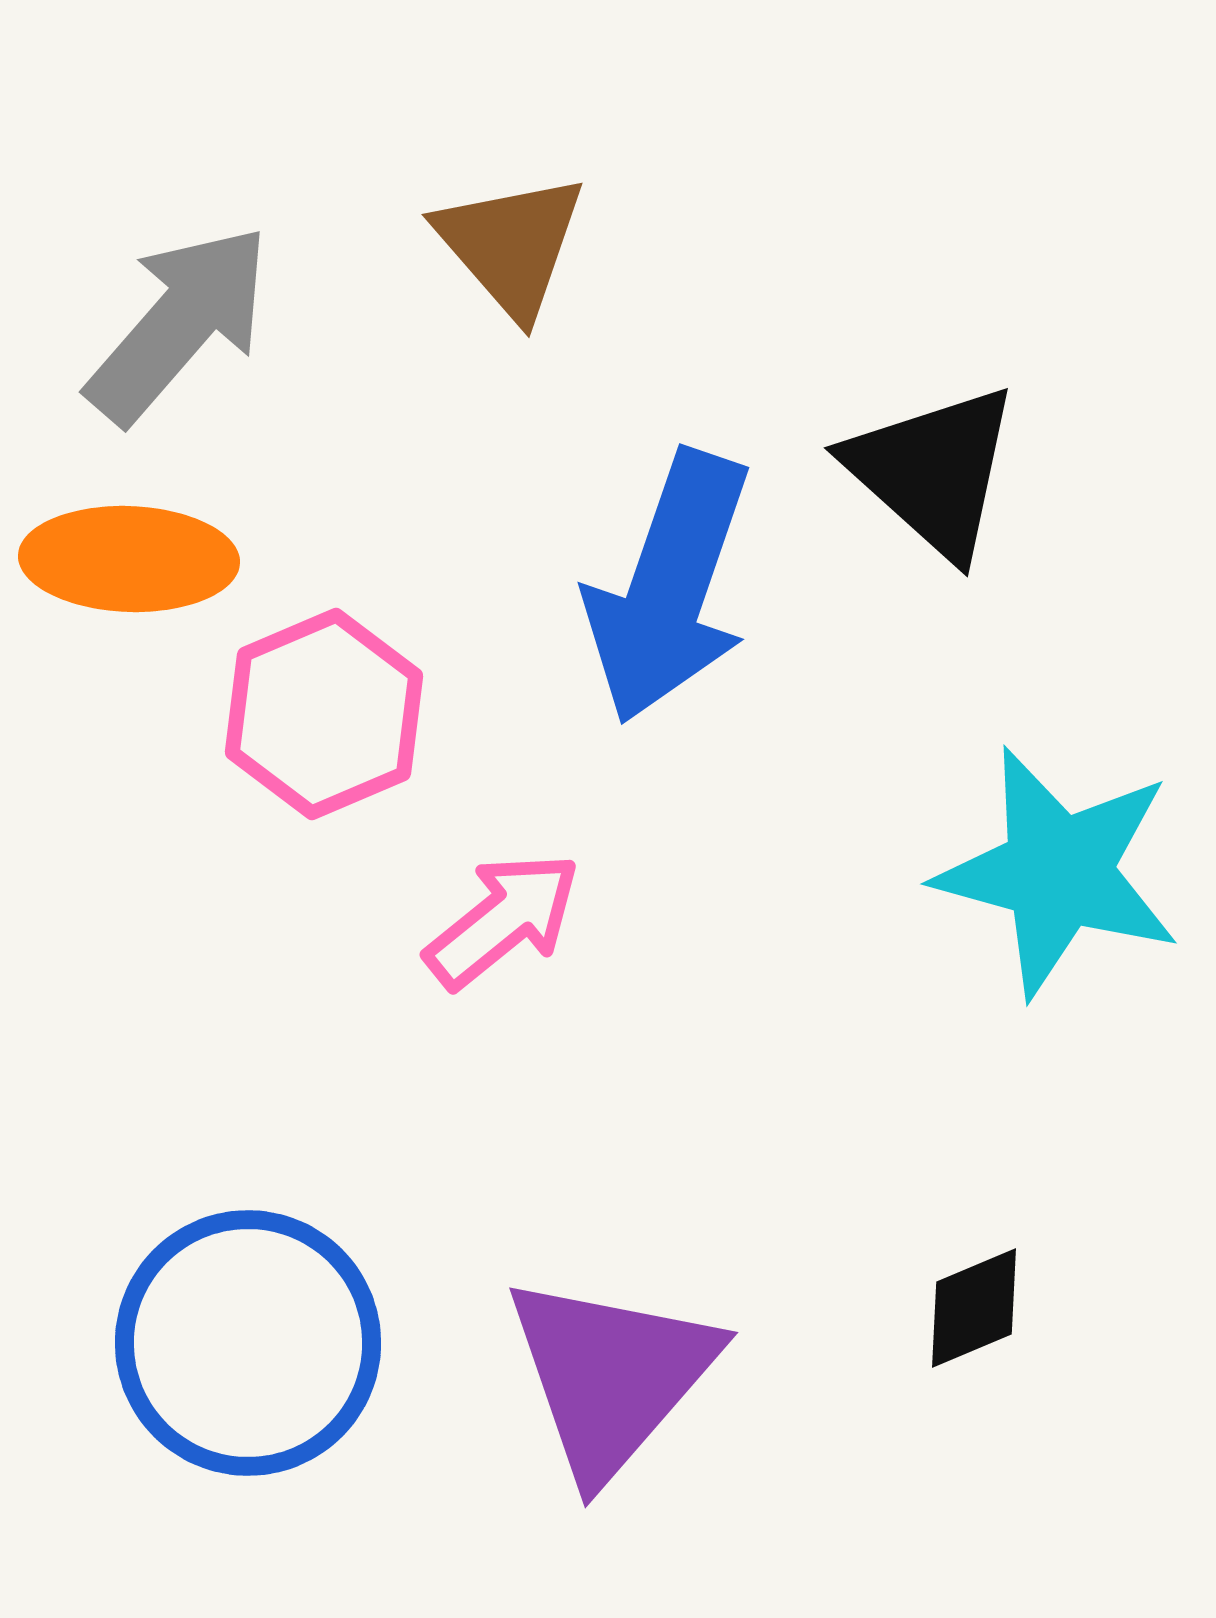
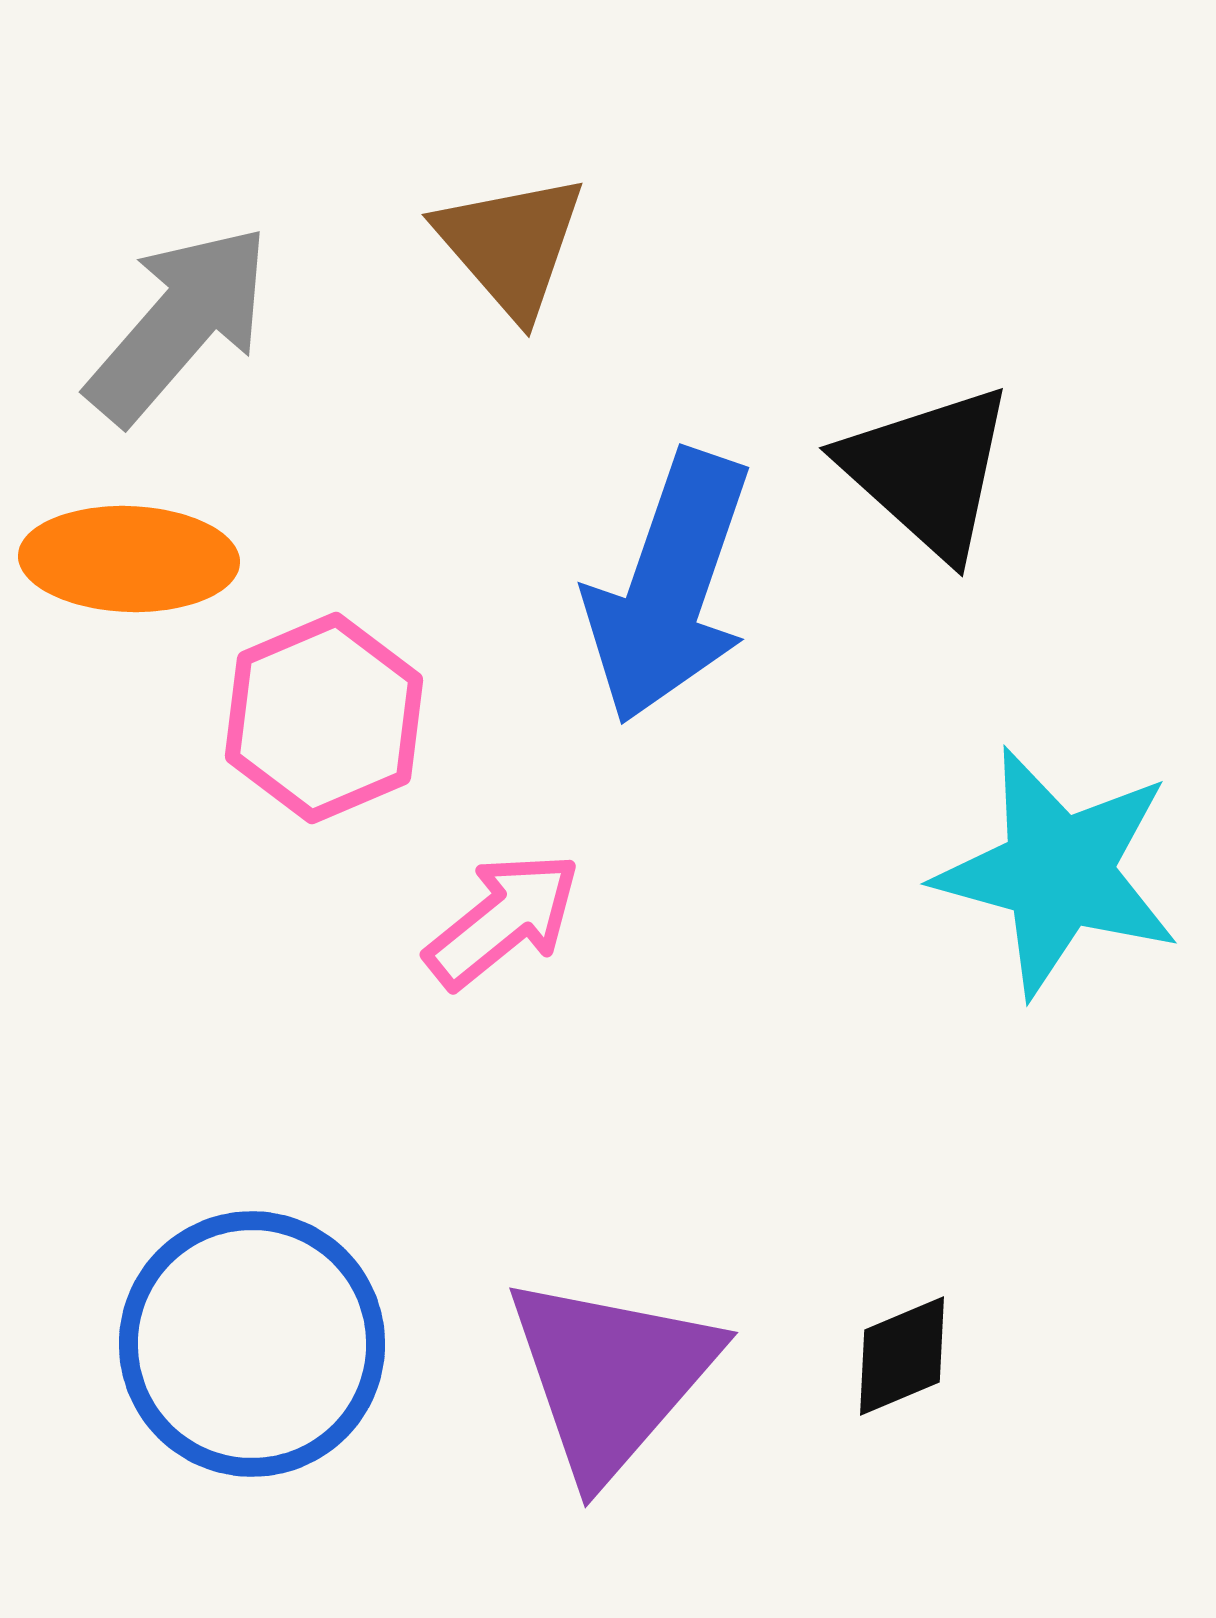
black triangle: moved 5 px left
pink hexagon: moved 4 px down
black diamond: moved 72 px left, 48 px down
blue circle: moved 4 px right, 1 px down
